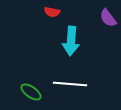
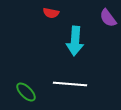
red semicircle: moved 1 px left, 1 px down
cyan arrow: moved 4 px right
green ellipse: moved 5 px left; rotated 10 degrees clockwise
